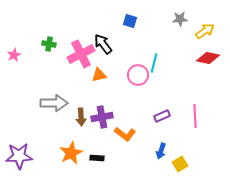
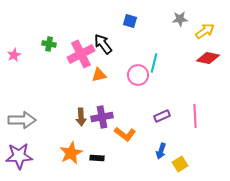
gray arrow: moved 32 px left, 17 px down
